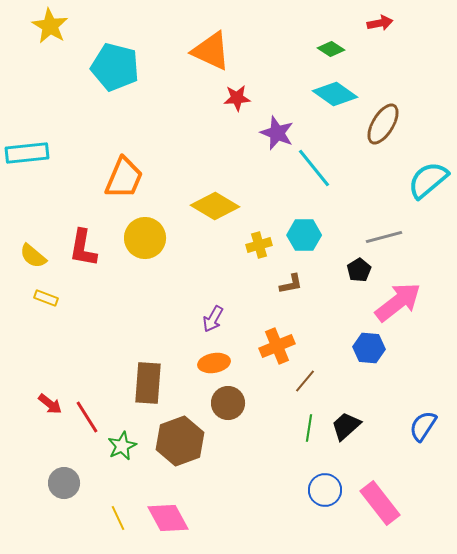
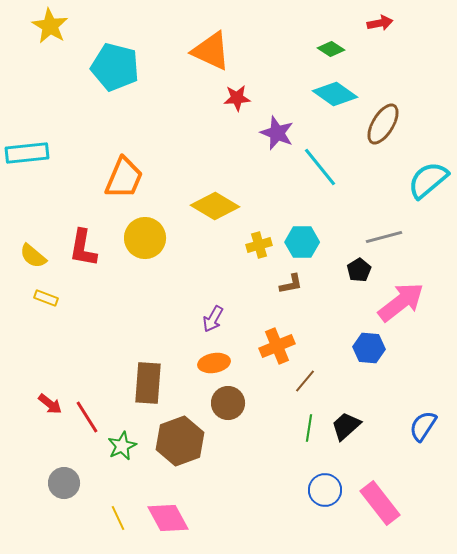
cyan line at (314, 168): moved 6 px right, 1 px up
cyan hexagon at (304, 235): moved 2 px left, 7 px down
pink arrow at (398, 302): moved 3 px right
